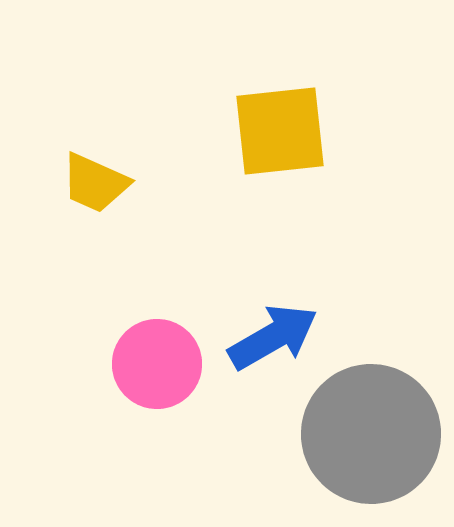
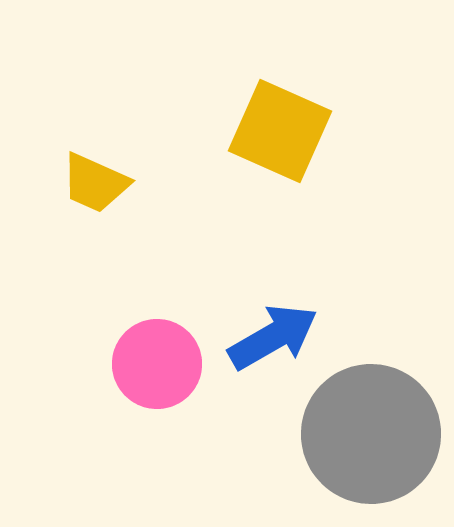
yellow square: rotated 30 degrees clockwise
